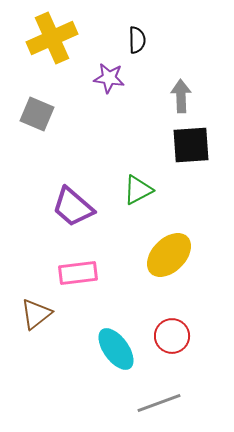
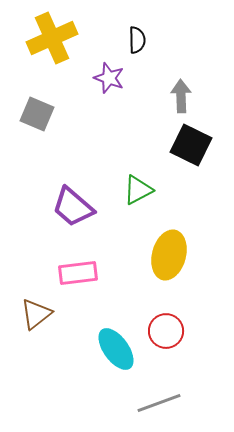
purple star: rotated 12 degrees clockwise
black square: rotated 30 degrees clockwise
yellow ellipse: rotated 30 degrees counterclockwise
red circle: moved 6 px left, 5 px up
